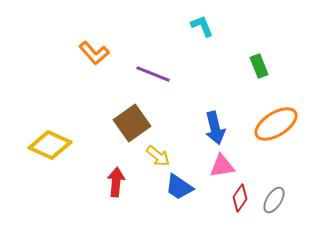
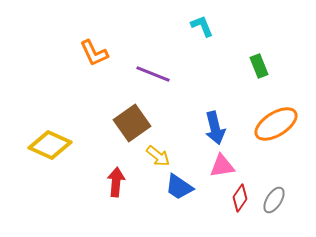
orange L-shape: rotated 16 degrees clockwise
